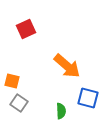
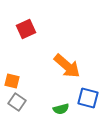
gray square: moved 2 px left, 1 px up
green semicircle: moved 2 px up; rotated 77 degrees clockwise
